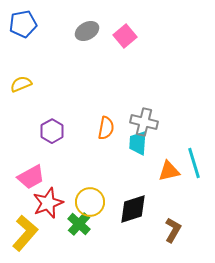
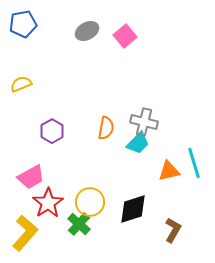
cyan trapezoid: rotated 140 degrees counterclockwise
red star: rotated 12 degrees counterclockwise
